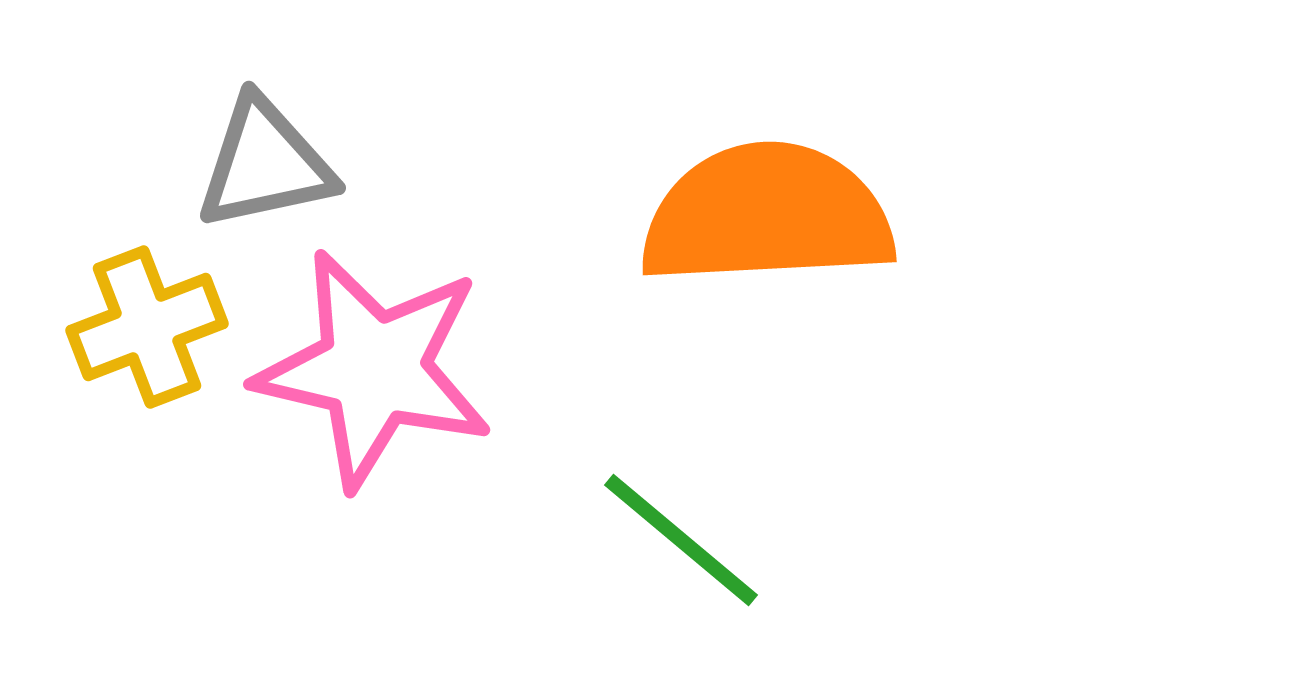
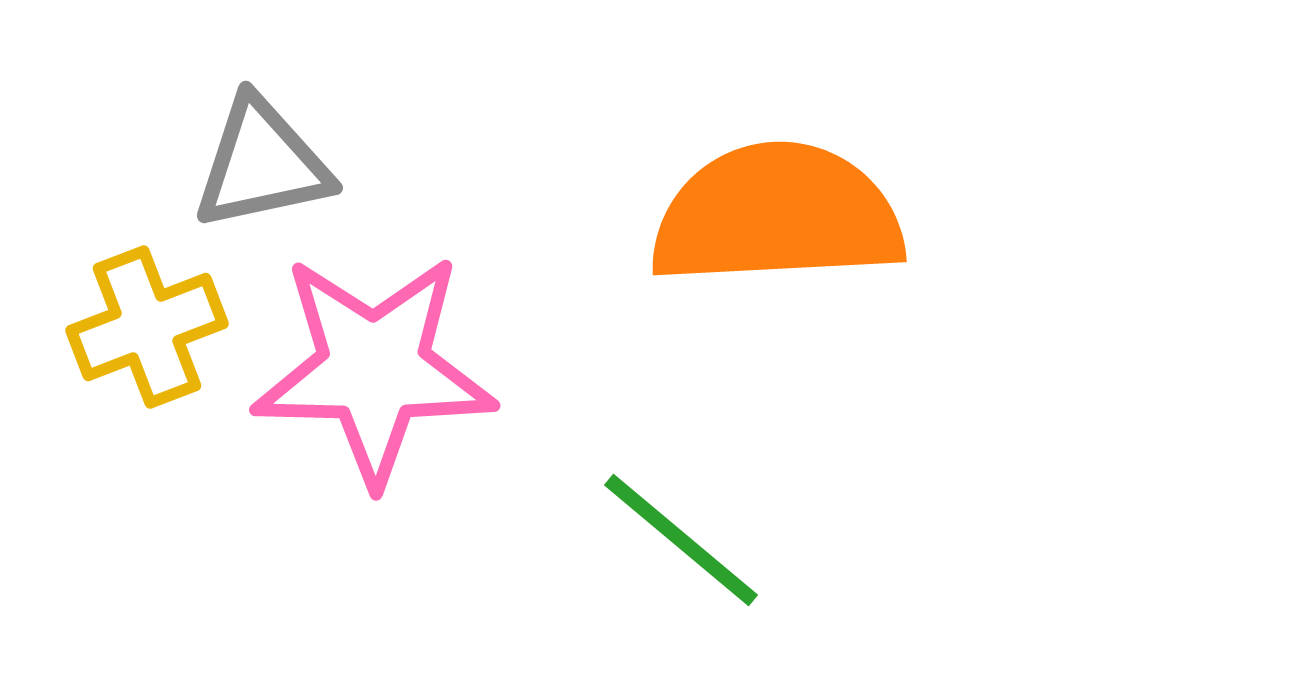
gray triangle: moved 3 px left
orange semicircle: moved 10 px right
pink star: rotated 12 degrees counterclockwise
